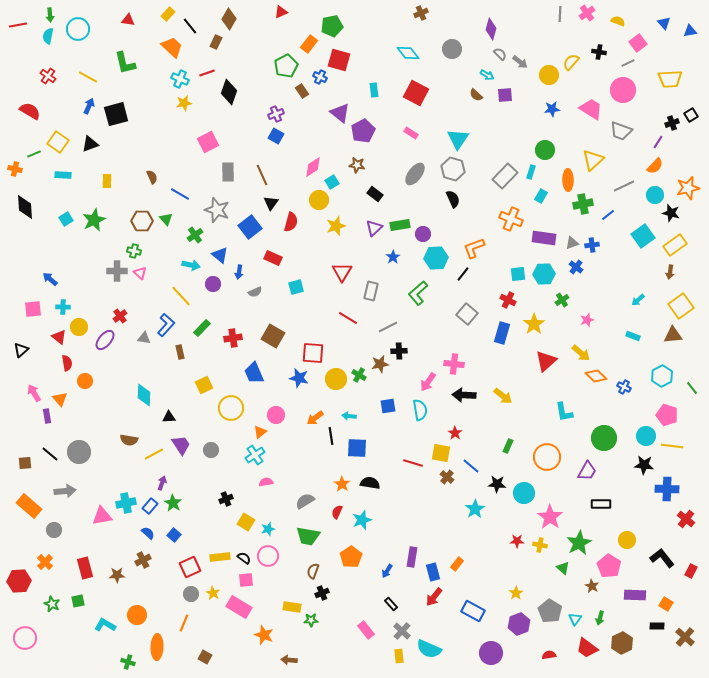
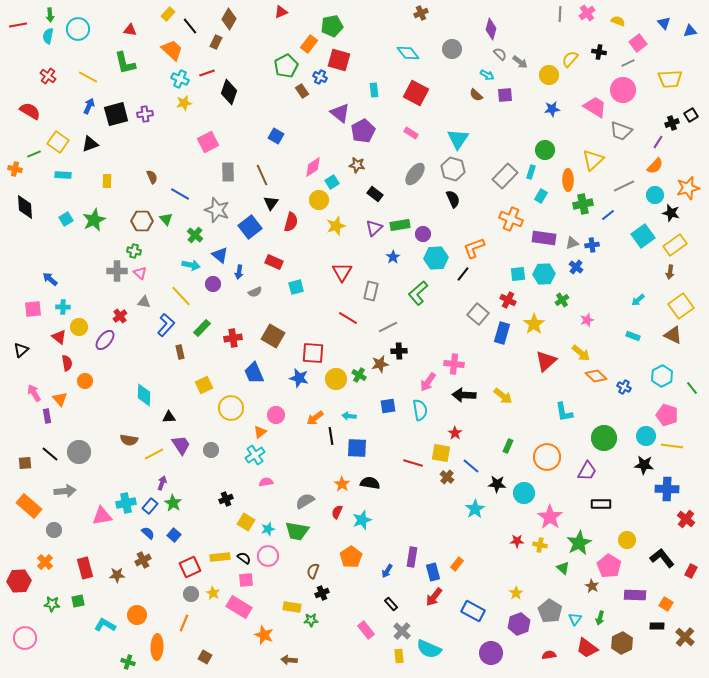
red triangle at (128, 20): moved 2 px right, 10 px down
orange trapezoid at (172, 47): moved 3 px down
yellow semicircle at (571, 62): moved 1 px left, 3 px up
pink trapezoid at (591, 109): moved 4 px right, 2 px up
purple cross at (276, 114): moved 131 px left; rotated 14 degrees clockwise
green cross at (195, 235): rotated 14 degrees counterclockwise
red rectangle at (273, 258): moved 1 px right, 4 px down
gray square at (467, 314): moved 11 px right
brown triangle at (673, 335): rotated 30 degrees clockwise
gray triangle at (144, 338): moved 36 px up
green trapezoid at (308, 536): moved 11 px left, 5 px up
green star at (52, 604): rotated 21 degrees counterclockwise
